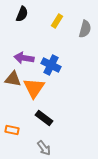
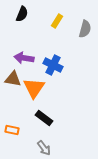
blue cross: moved 2 px right
